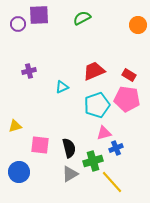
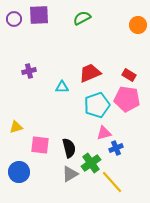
purple circle: moved 4 px left, 5 px up
red trapezoid: moved 4 px left, 2 px down
cyan triangle: rotated 24 degrees clockwise
yellow triangle: moved 1 px right, 1 px down
green cross: moved 2 px left, 2 px down; rotated 18 degrees counterclockwise
